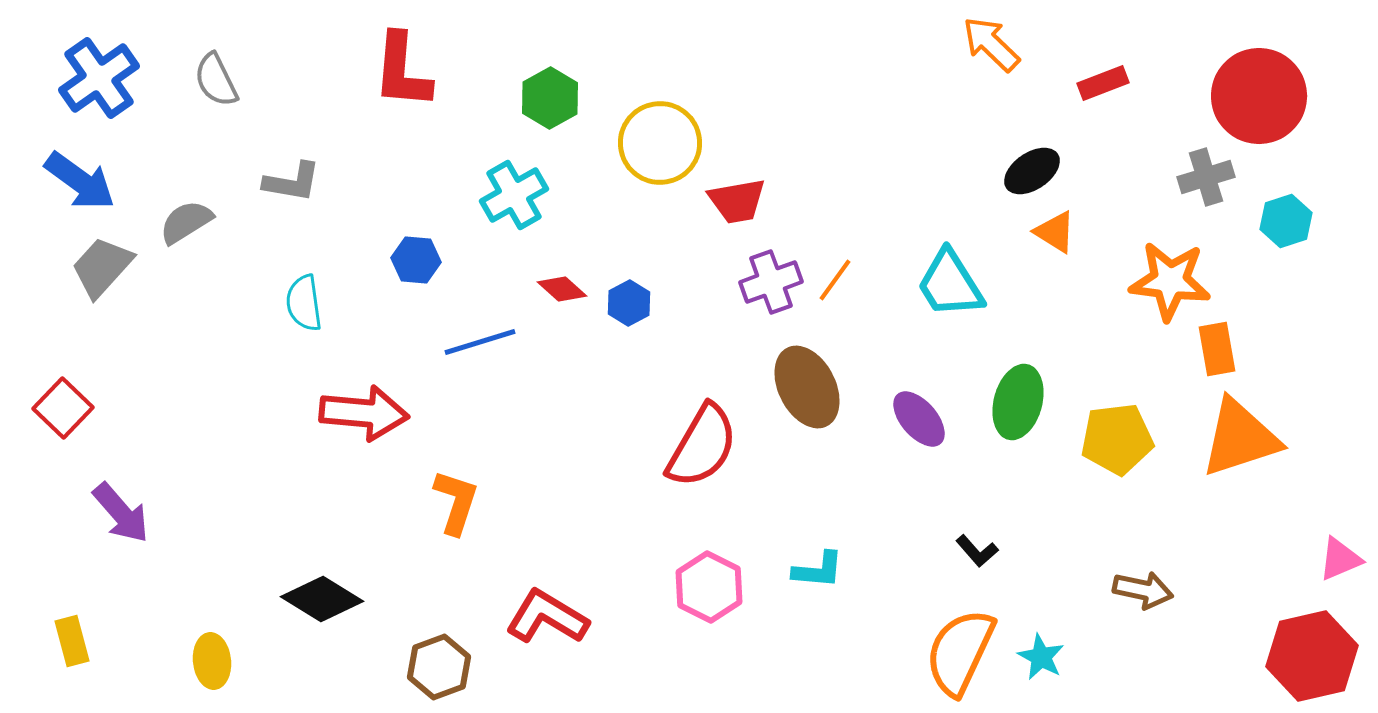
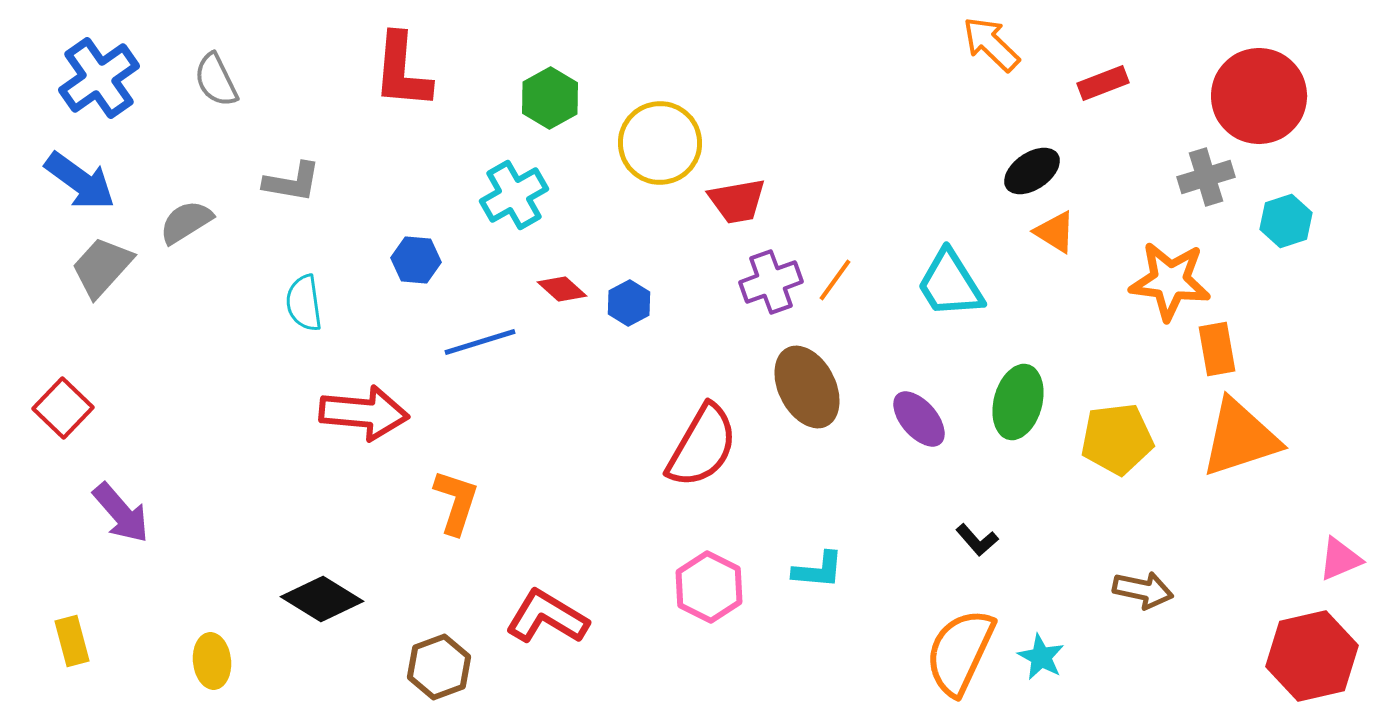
black L-shape at (977, 551): moved 11 px up
